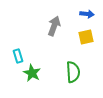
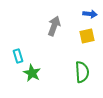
blue arrow: moved 3 px right
yellow square: moved 1 px right, 1 px up
green semicircle: moved 9 px right
